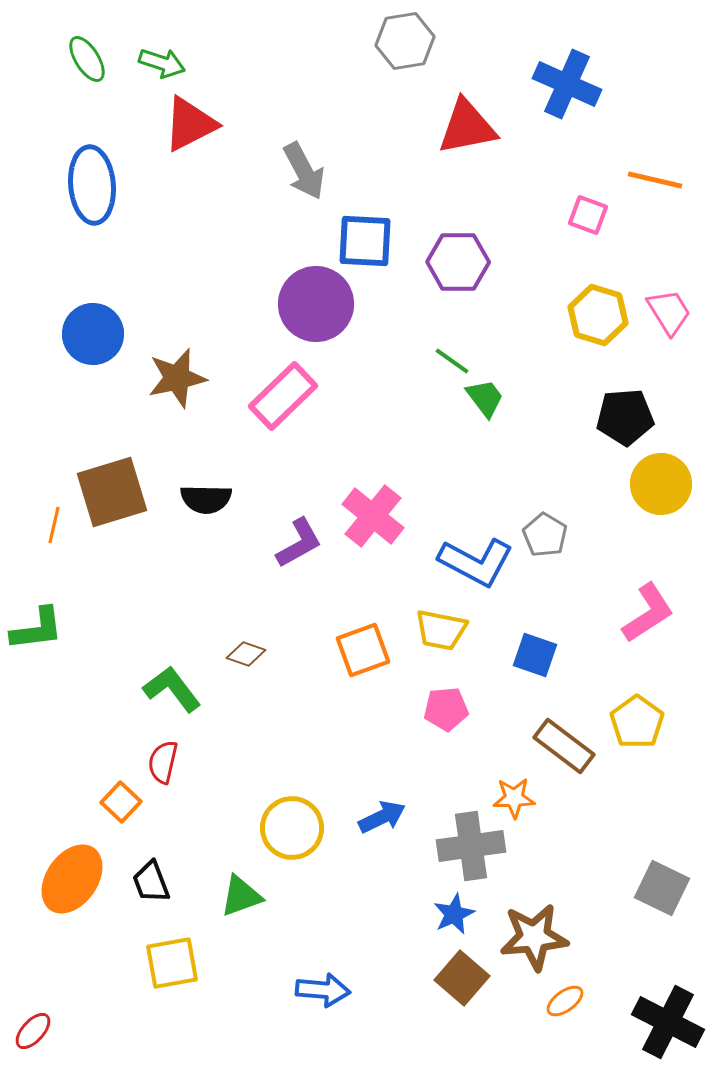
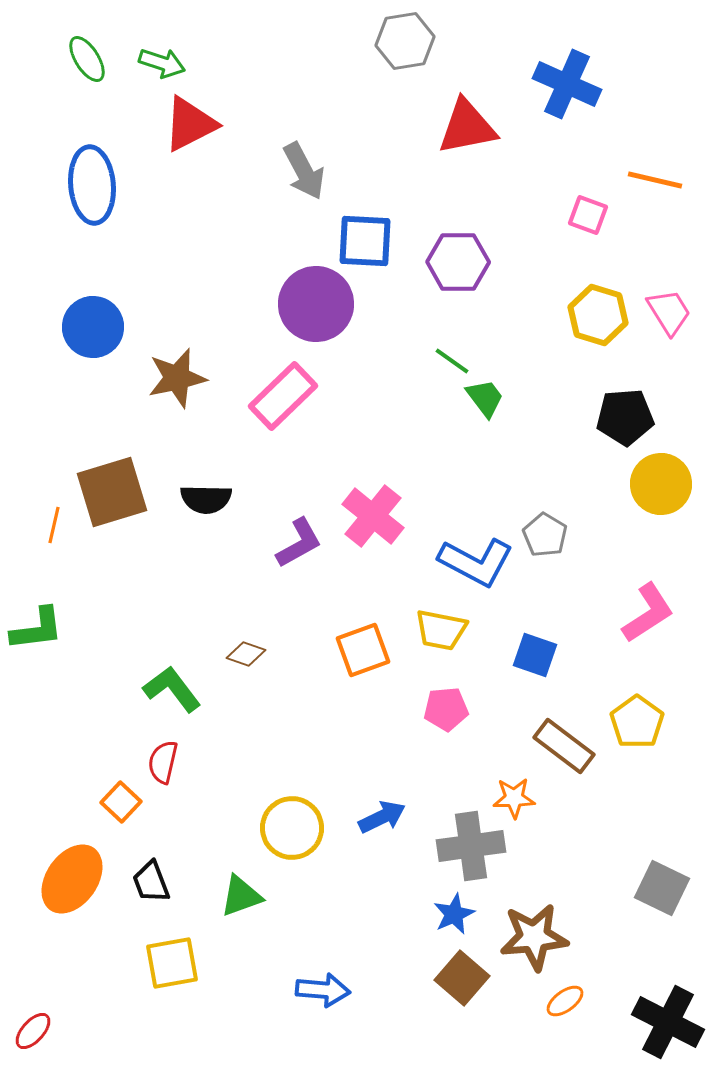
blue circle at (93, 334): moved 7 px up
